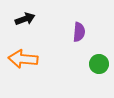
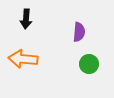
black arrow: moved 1 px right; rotated 114 degrees clockwise
green circle: moved 10 px left
